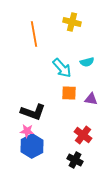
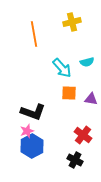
yellow cross: rotated 30 degrees counterclockwise
pink star: rotated 24 degrees counterclockwise
